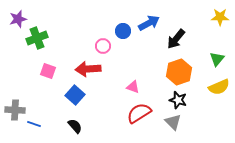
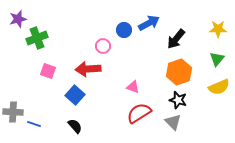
yellow star: moved 2 px left, 12 px down
blue circle: moved 1 px right, 1 px up
gray cross: moved 2 px left, 2 px down
